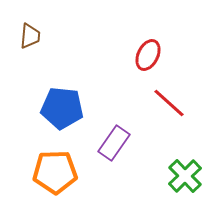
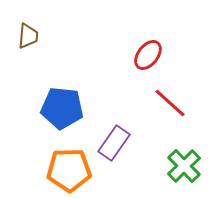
brown trapezoid: moved 2 px left
red ellipse: rotated 12 degrees clockwise
red line: moved 1 px right
orange pentagon: moved 14 px right, 2 px up
green cross: moved 1 px left, 10 px up
